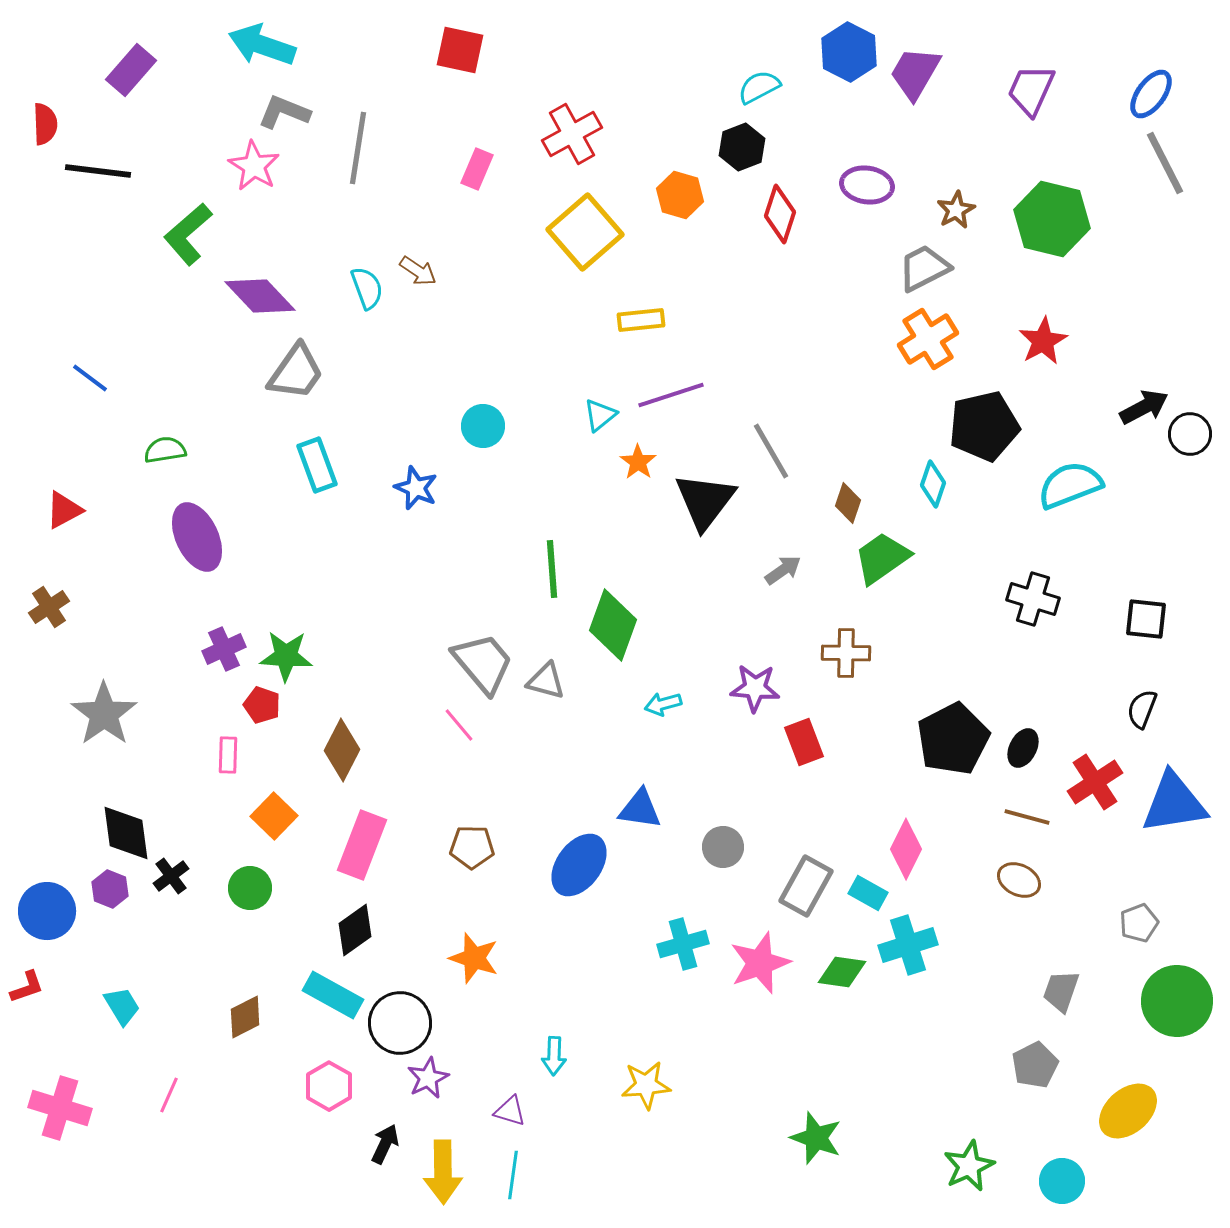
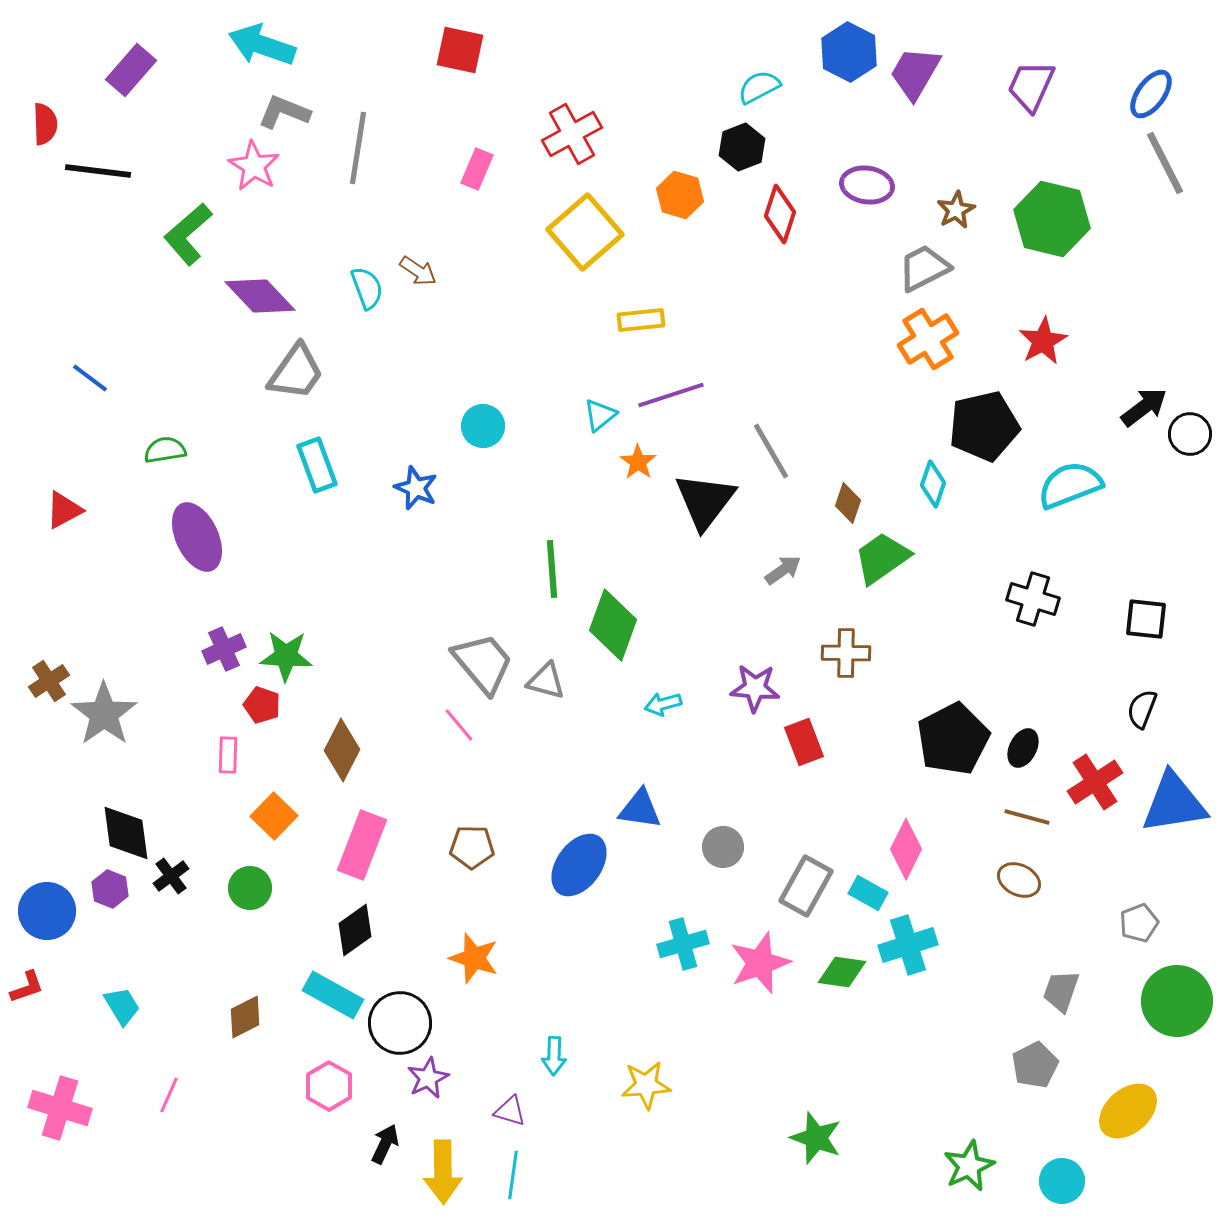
purple trapezoid at (1031, 90): moved 4 px up
black arrow at (1144, 407): rotated 9 degrees counterclockwise
brown cross at (49, 607): moved 74 px down
